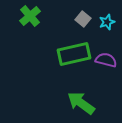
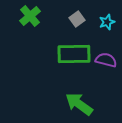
gray square: moved 6 px left; rotated 14 degrees clockwise
green rectangle: rotated 12 degrees clockwise
green arrow: moved 2 px left, 1 px down
